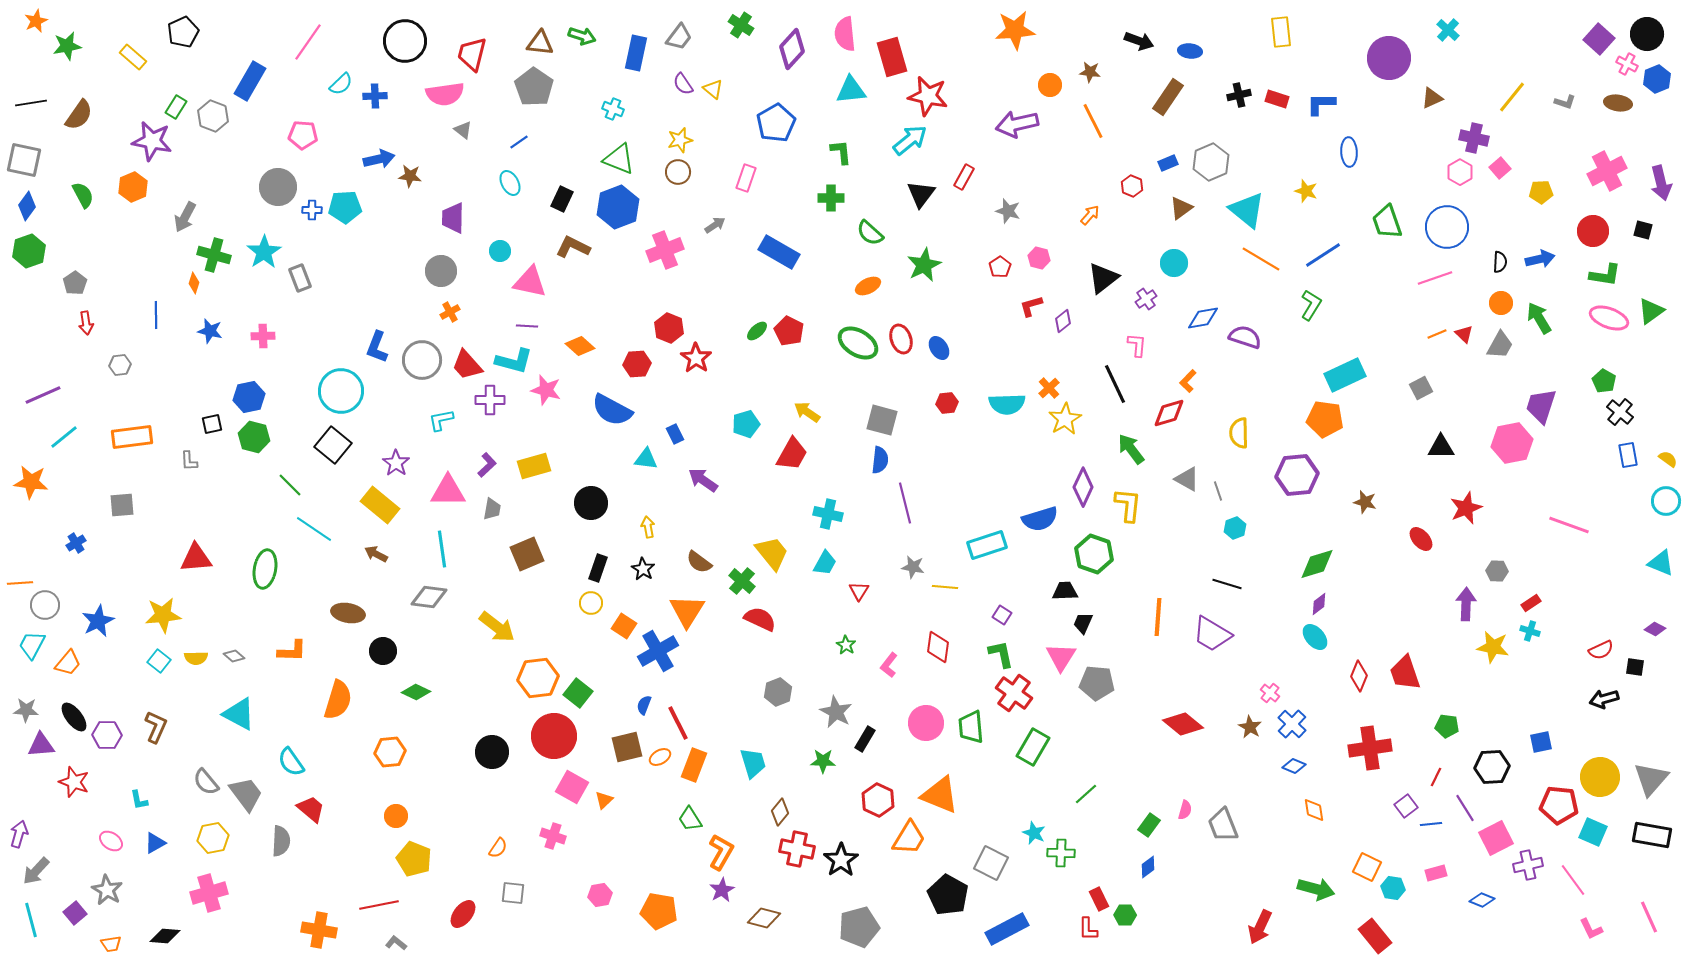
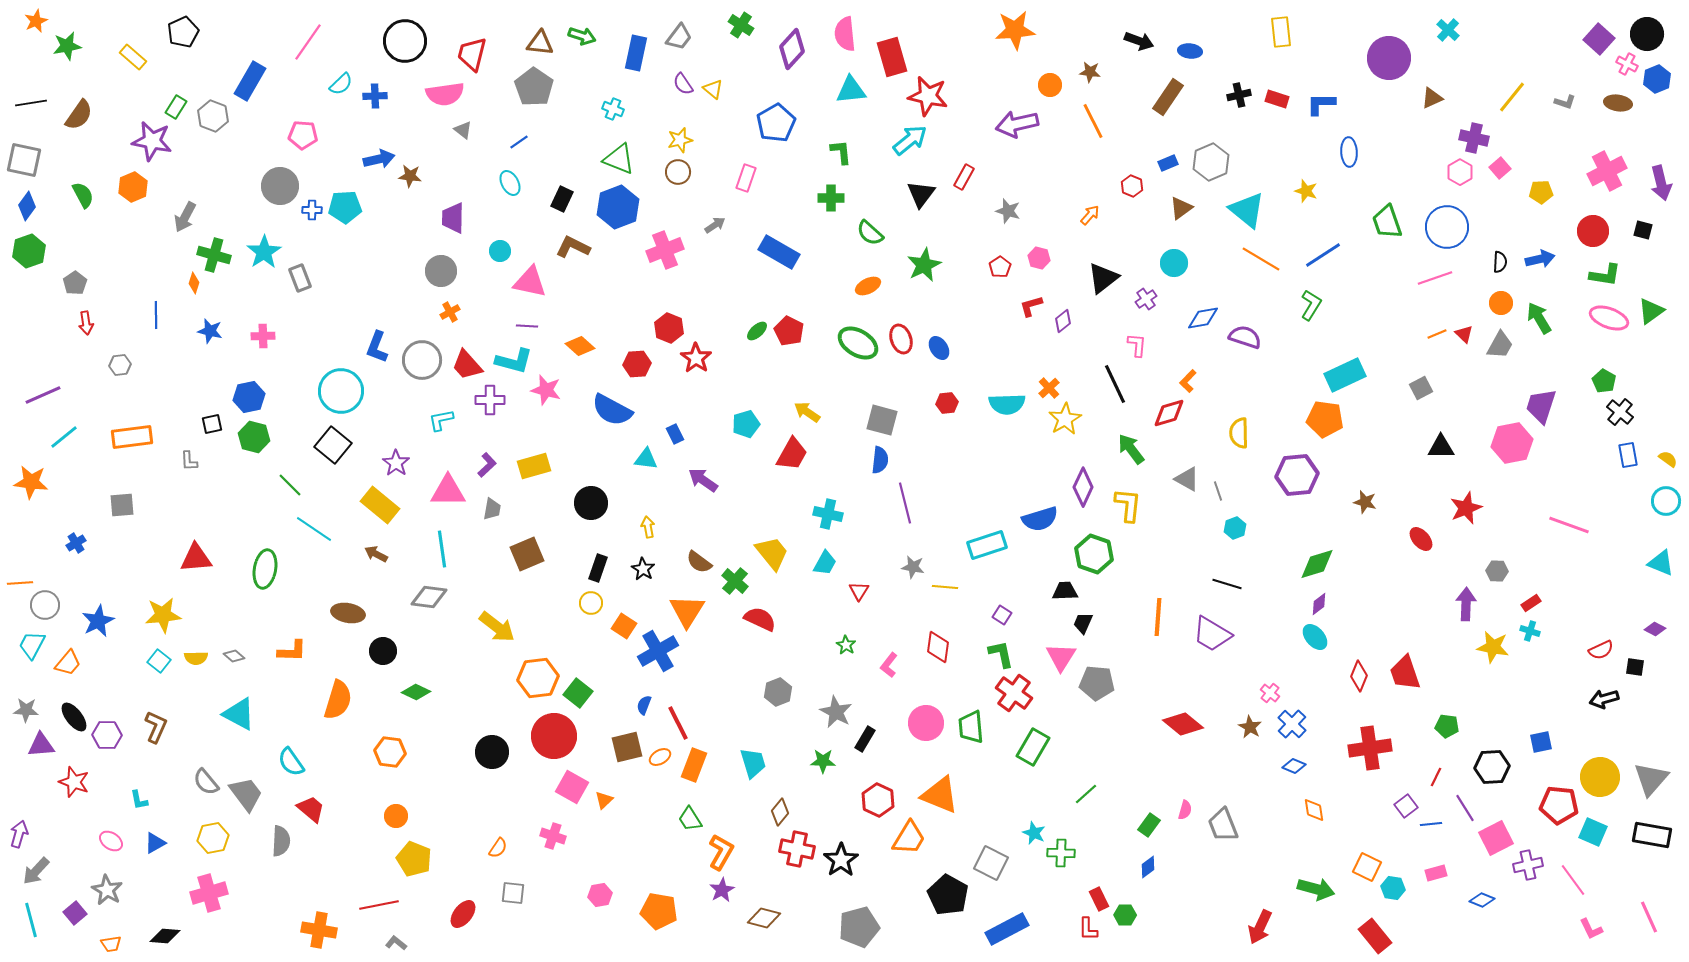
gray circle at (278, 187): moved 2 px right, 1 px up
green cross at (742, 581): moved 7 px left
orange hexagon at (390, 752): rotated 12 degrees clockwise
